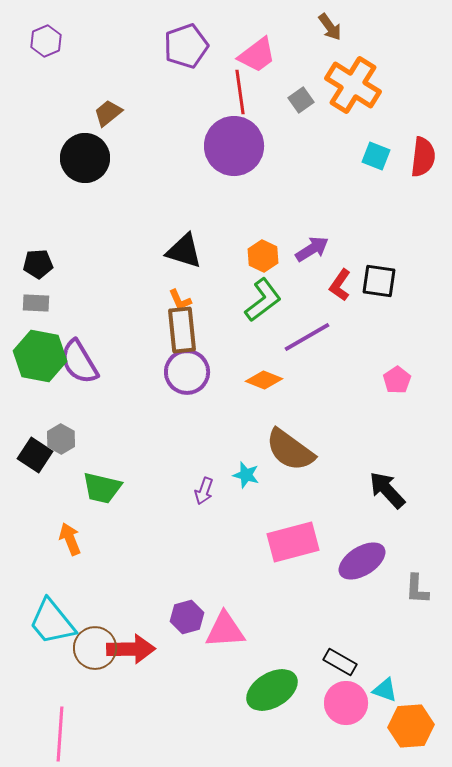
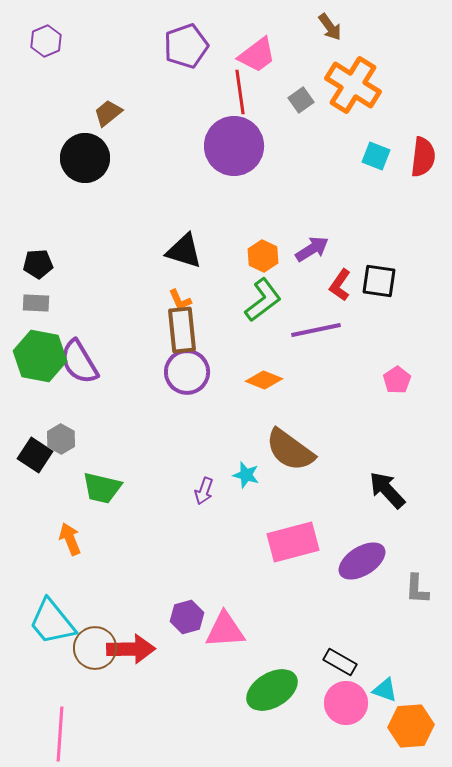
purple line at (307, 337): moved 9 px right, 7 px up; rotated 18 degrees clockwise
